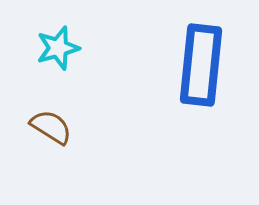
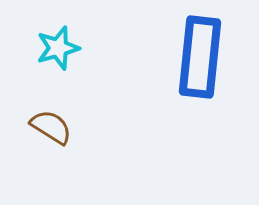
blue rectangle: moved 1 px left, 8 px up
